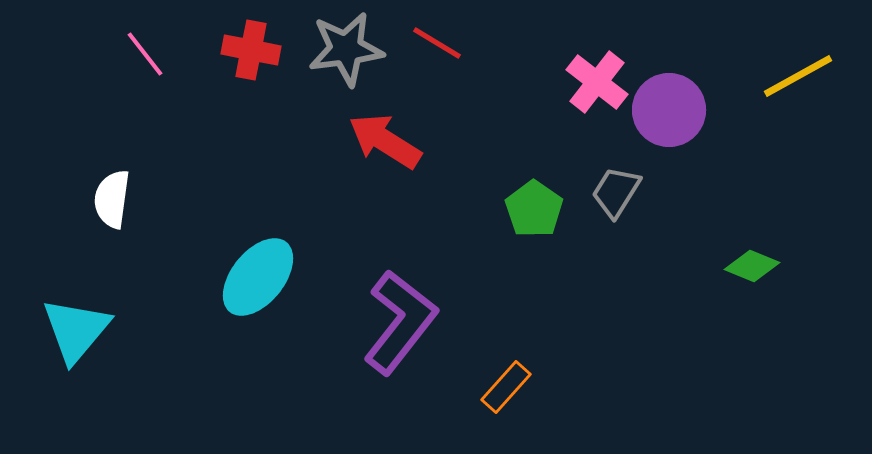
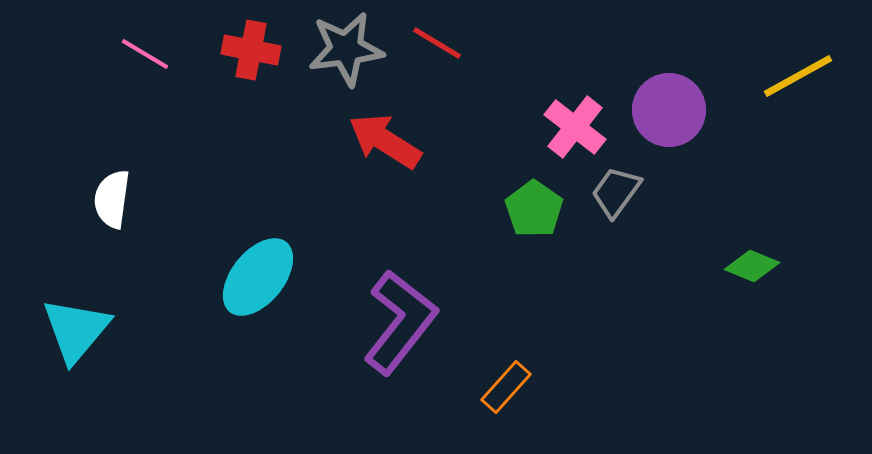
pink line: rotated 21 degrees counterclockwise
pink cross: moved 22 px left, 45 px down
gray trapezoid: rotated 4 degrees clockwise
